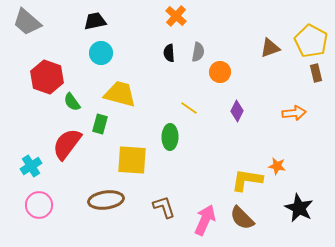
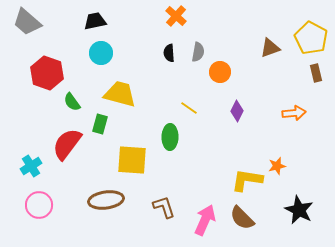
yellow pentagon: moved 3 px up
red hexagon: moved 4 px up
orange star: rotated 24 degrees counterclockwise
black star: moved 2 px down
